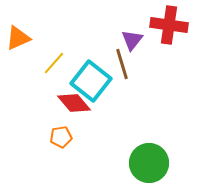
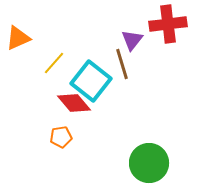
red cross: moved 1 px left, 1 px up; rotated 15 degrees counterclockwise
